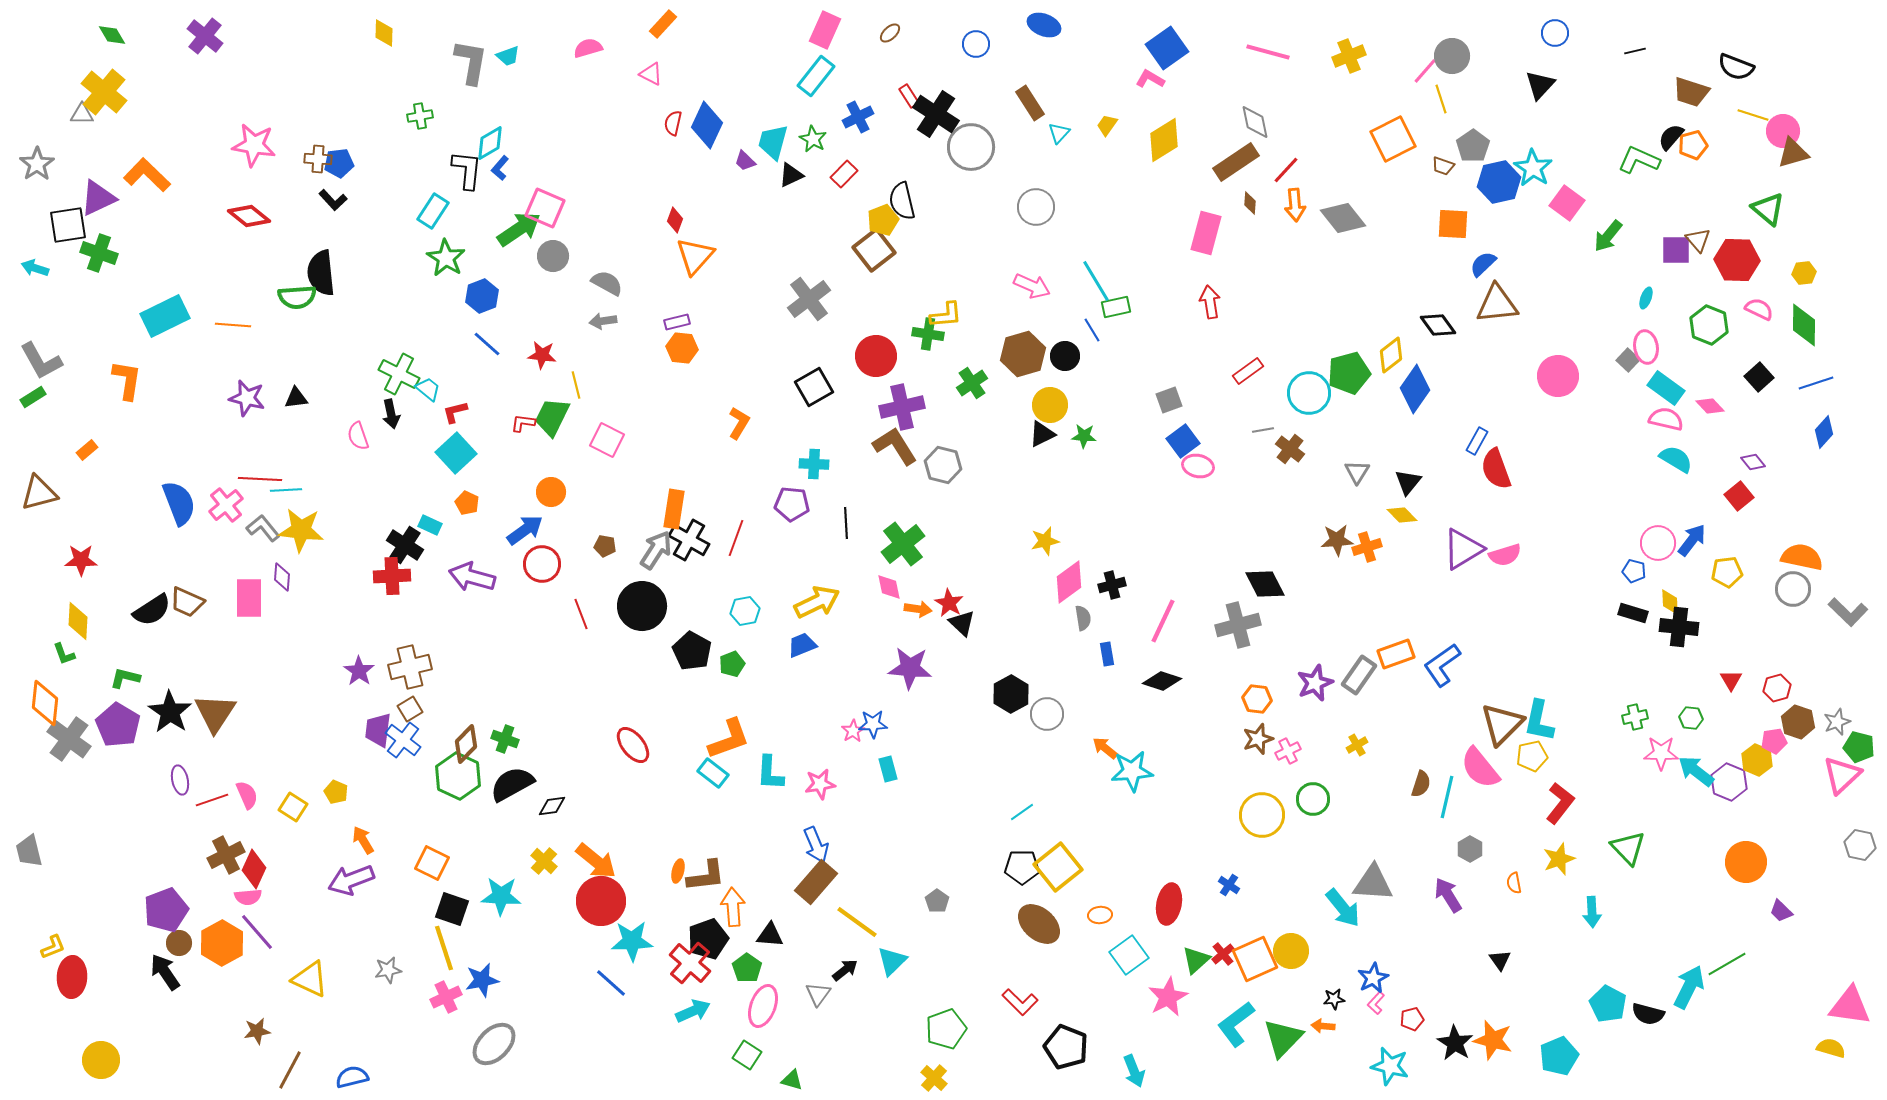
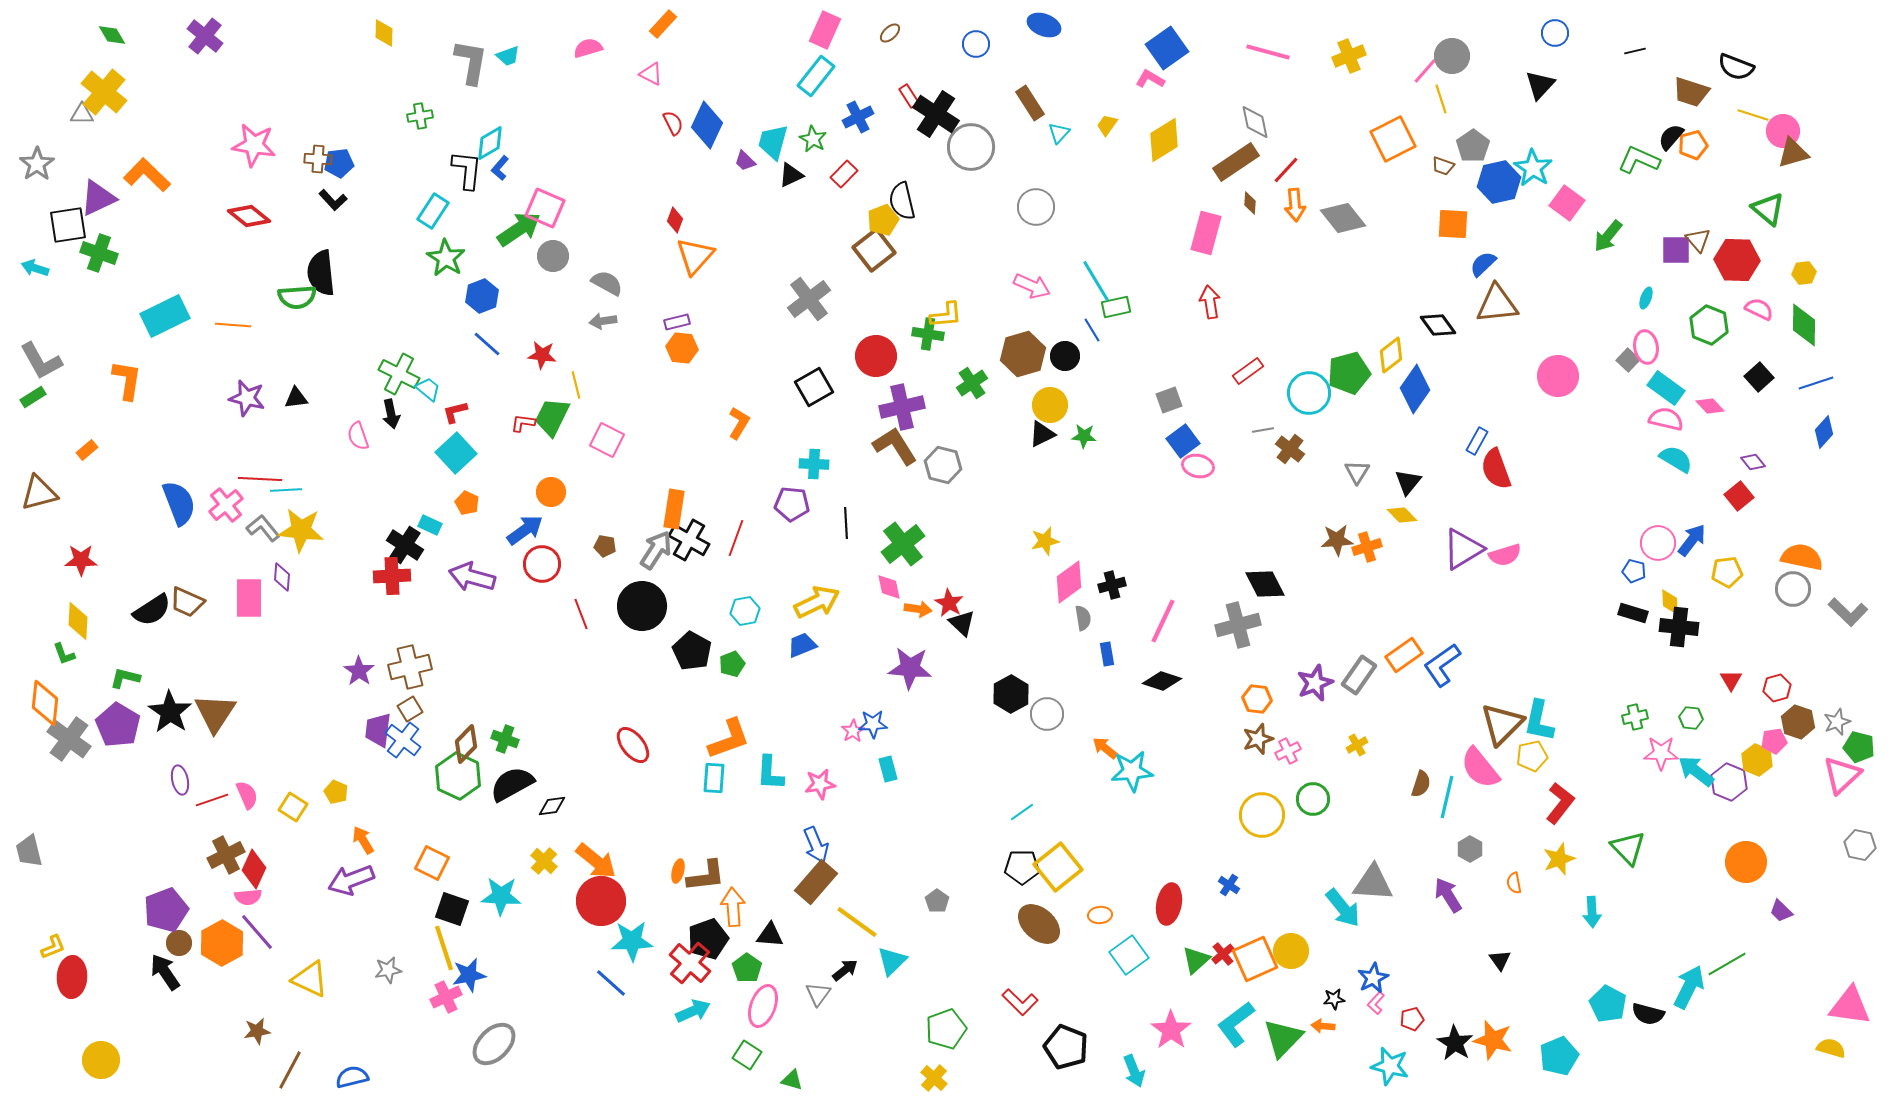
red semicircle at (673, 123): rotated 140 degrees clockwise
orange rectangle at (1396, 654): moved 8 px right, 1 px down; rotated 15 degrees counterclockwise
cyan rectangle at (713, 773): moved 1 px right, 5 px down; rotated 56 degrees clockwise
blue star at (482, 980): moved 13 px left, 5 px up
pink star at (1168, 997): moved 3 px right, 33 px down; rotated 9 degrees counterclockwise
